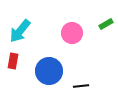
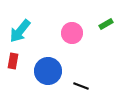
blue circle: moved 1 px left
black line: rotated 28 degrees clockwise
